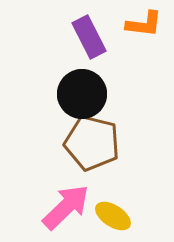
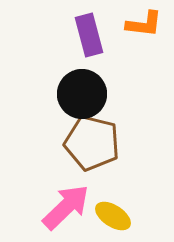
purple rectangle: moved 2 px up; rotated 12 degrees clockwise
